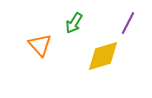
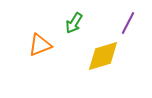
orange triangle: rotated 50 degrees clockwise
